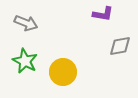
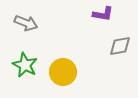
green star: moved 4 px down
